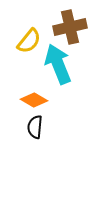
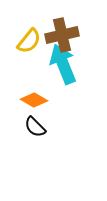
brown cross: moved 8 px left, 8 px down
cyan arrow: moved 5 px right
black semicircle: rotated 50 degrees counterclockwise
